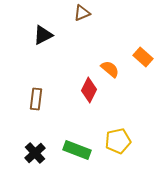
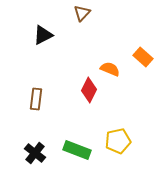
brown triangle: rotated 24 degrees counterclockwise
orange semicircle: rotated 18 degrees counterclockwise
black cross: rotated 10 degrees counterclockwise
